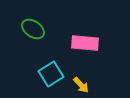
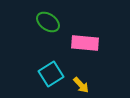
green ellipse: moved 15 px right, 7 px up
